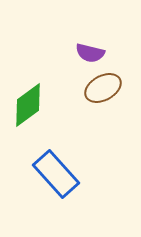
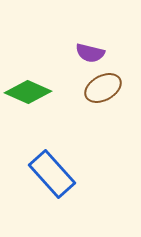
green diamond: moved 13 px up; rotated 60 degrees clockwise
blue rectangle: moved 4 px left
